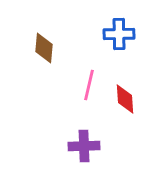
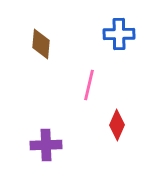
brown diamond: moved 3 px left, 4 px up
red diamond: moved 8 px left, 26 px down; rotated 28 degrees clockwise
purple cross: moved 38 px left, 1 px up
